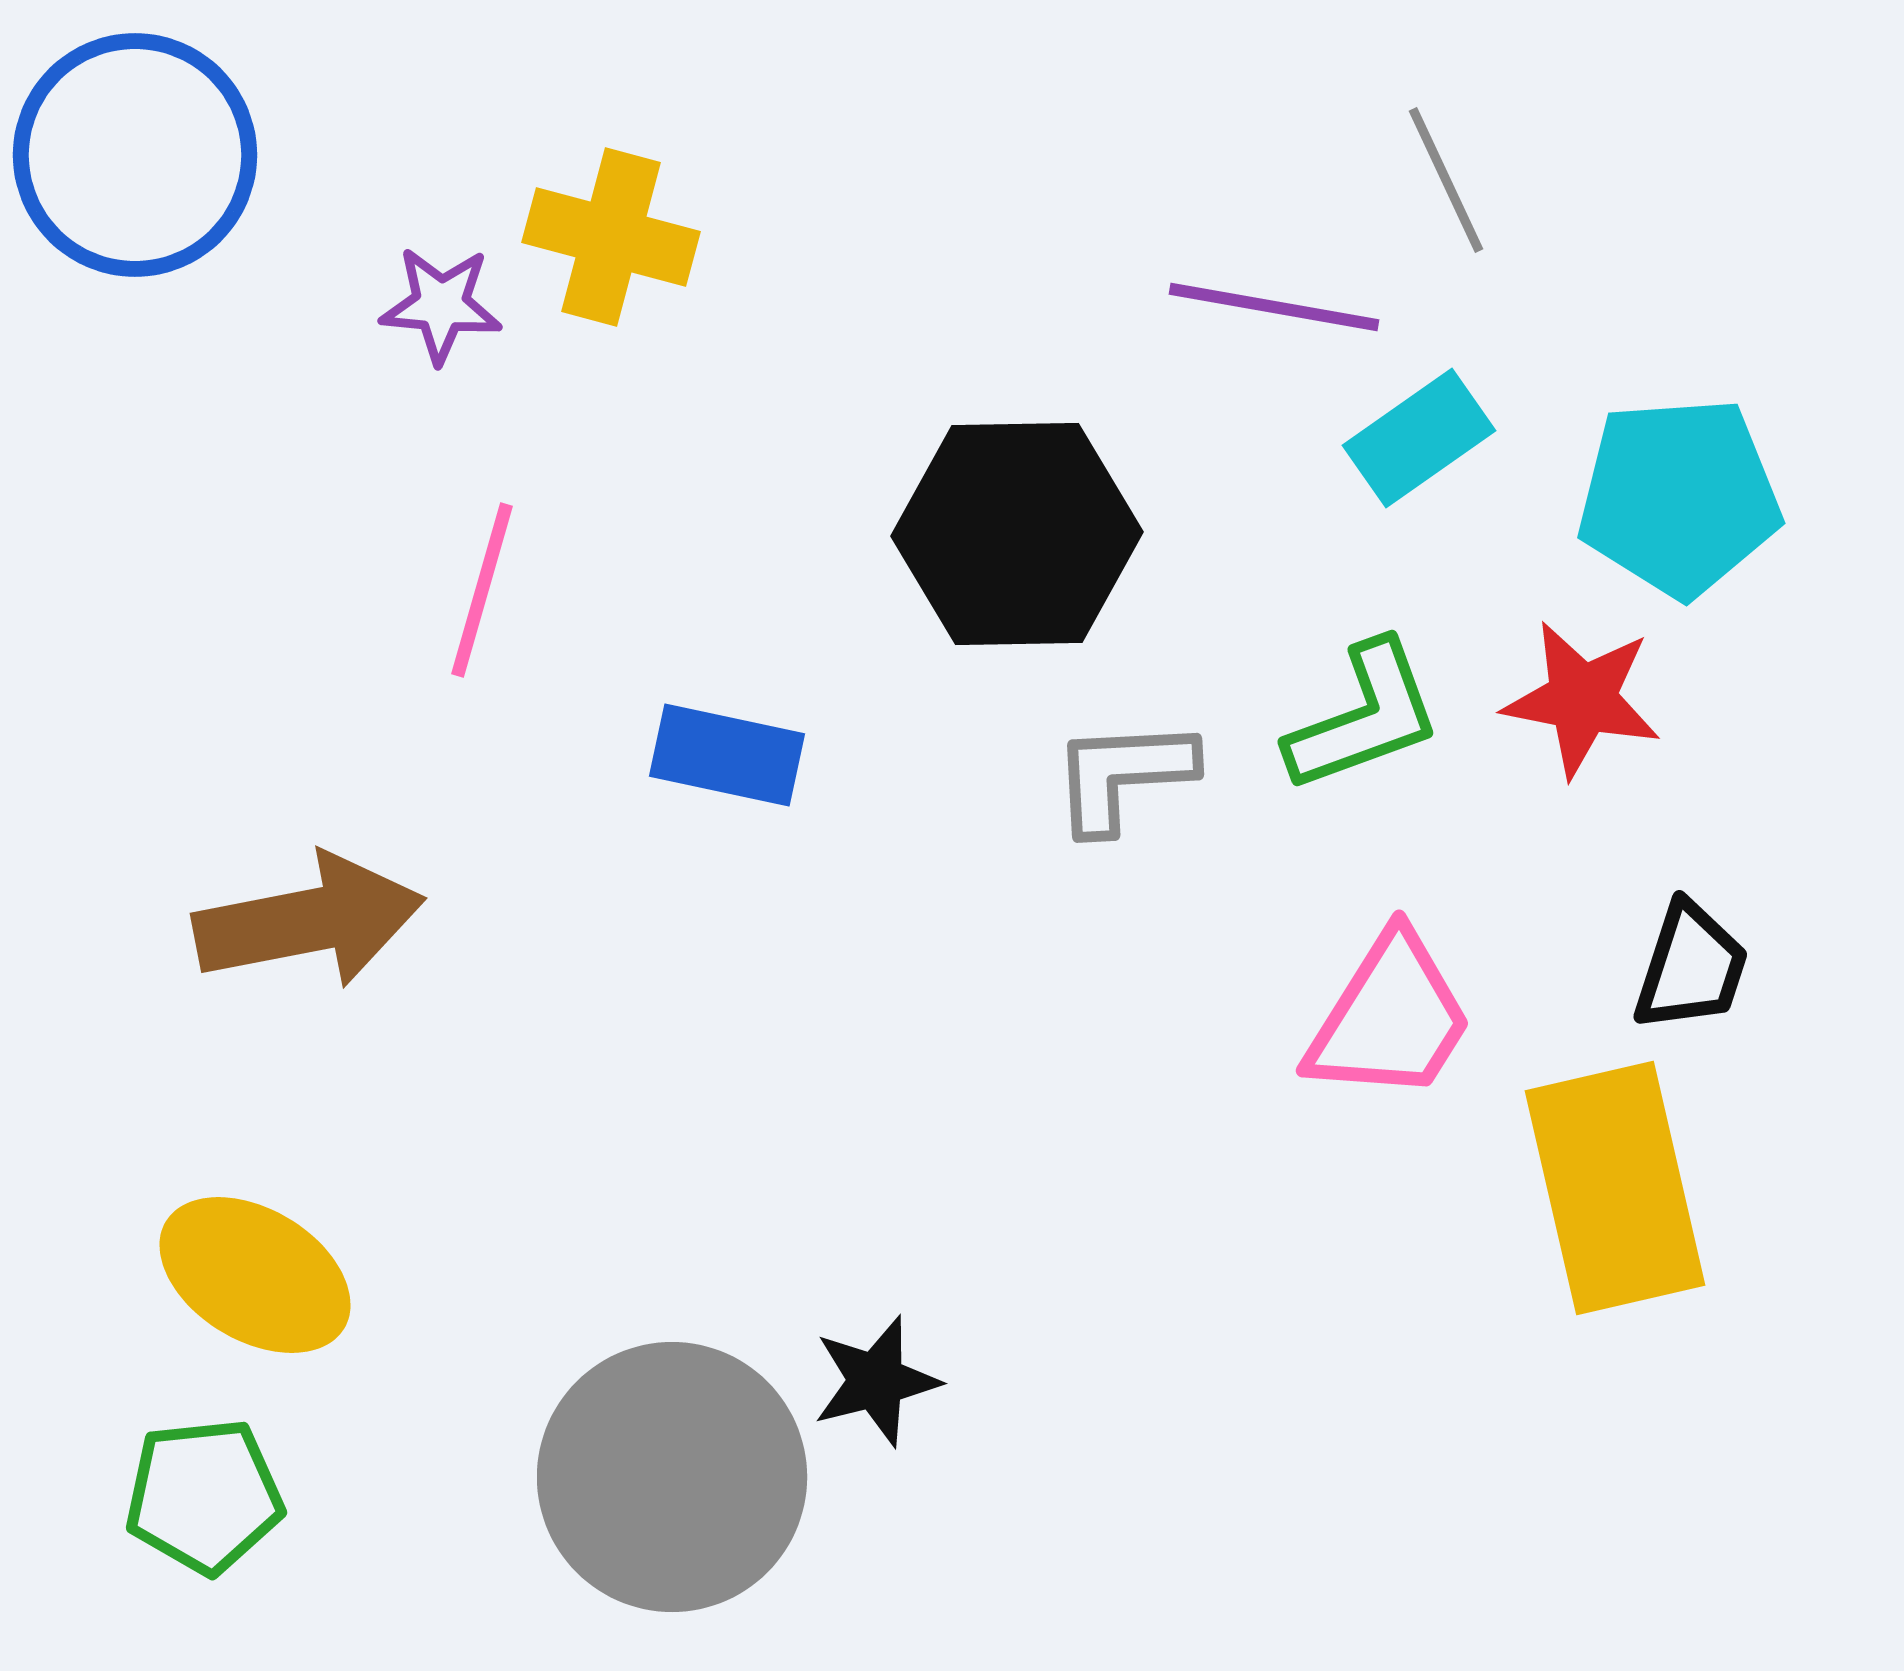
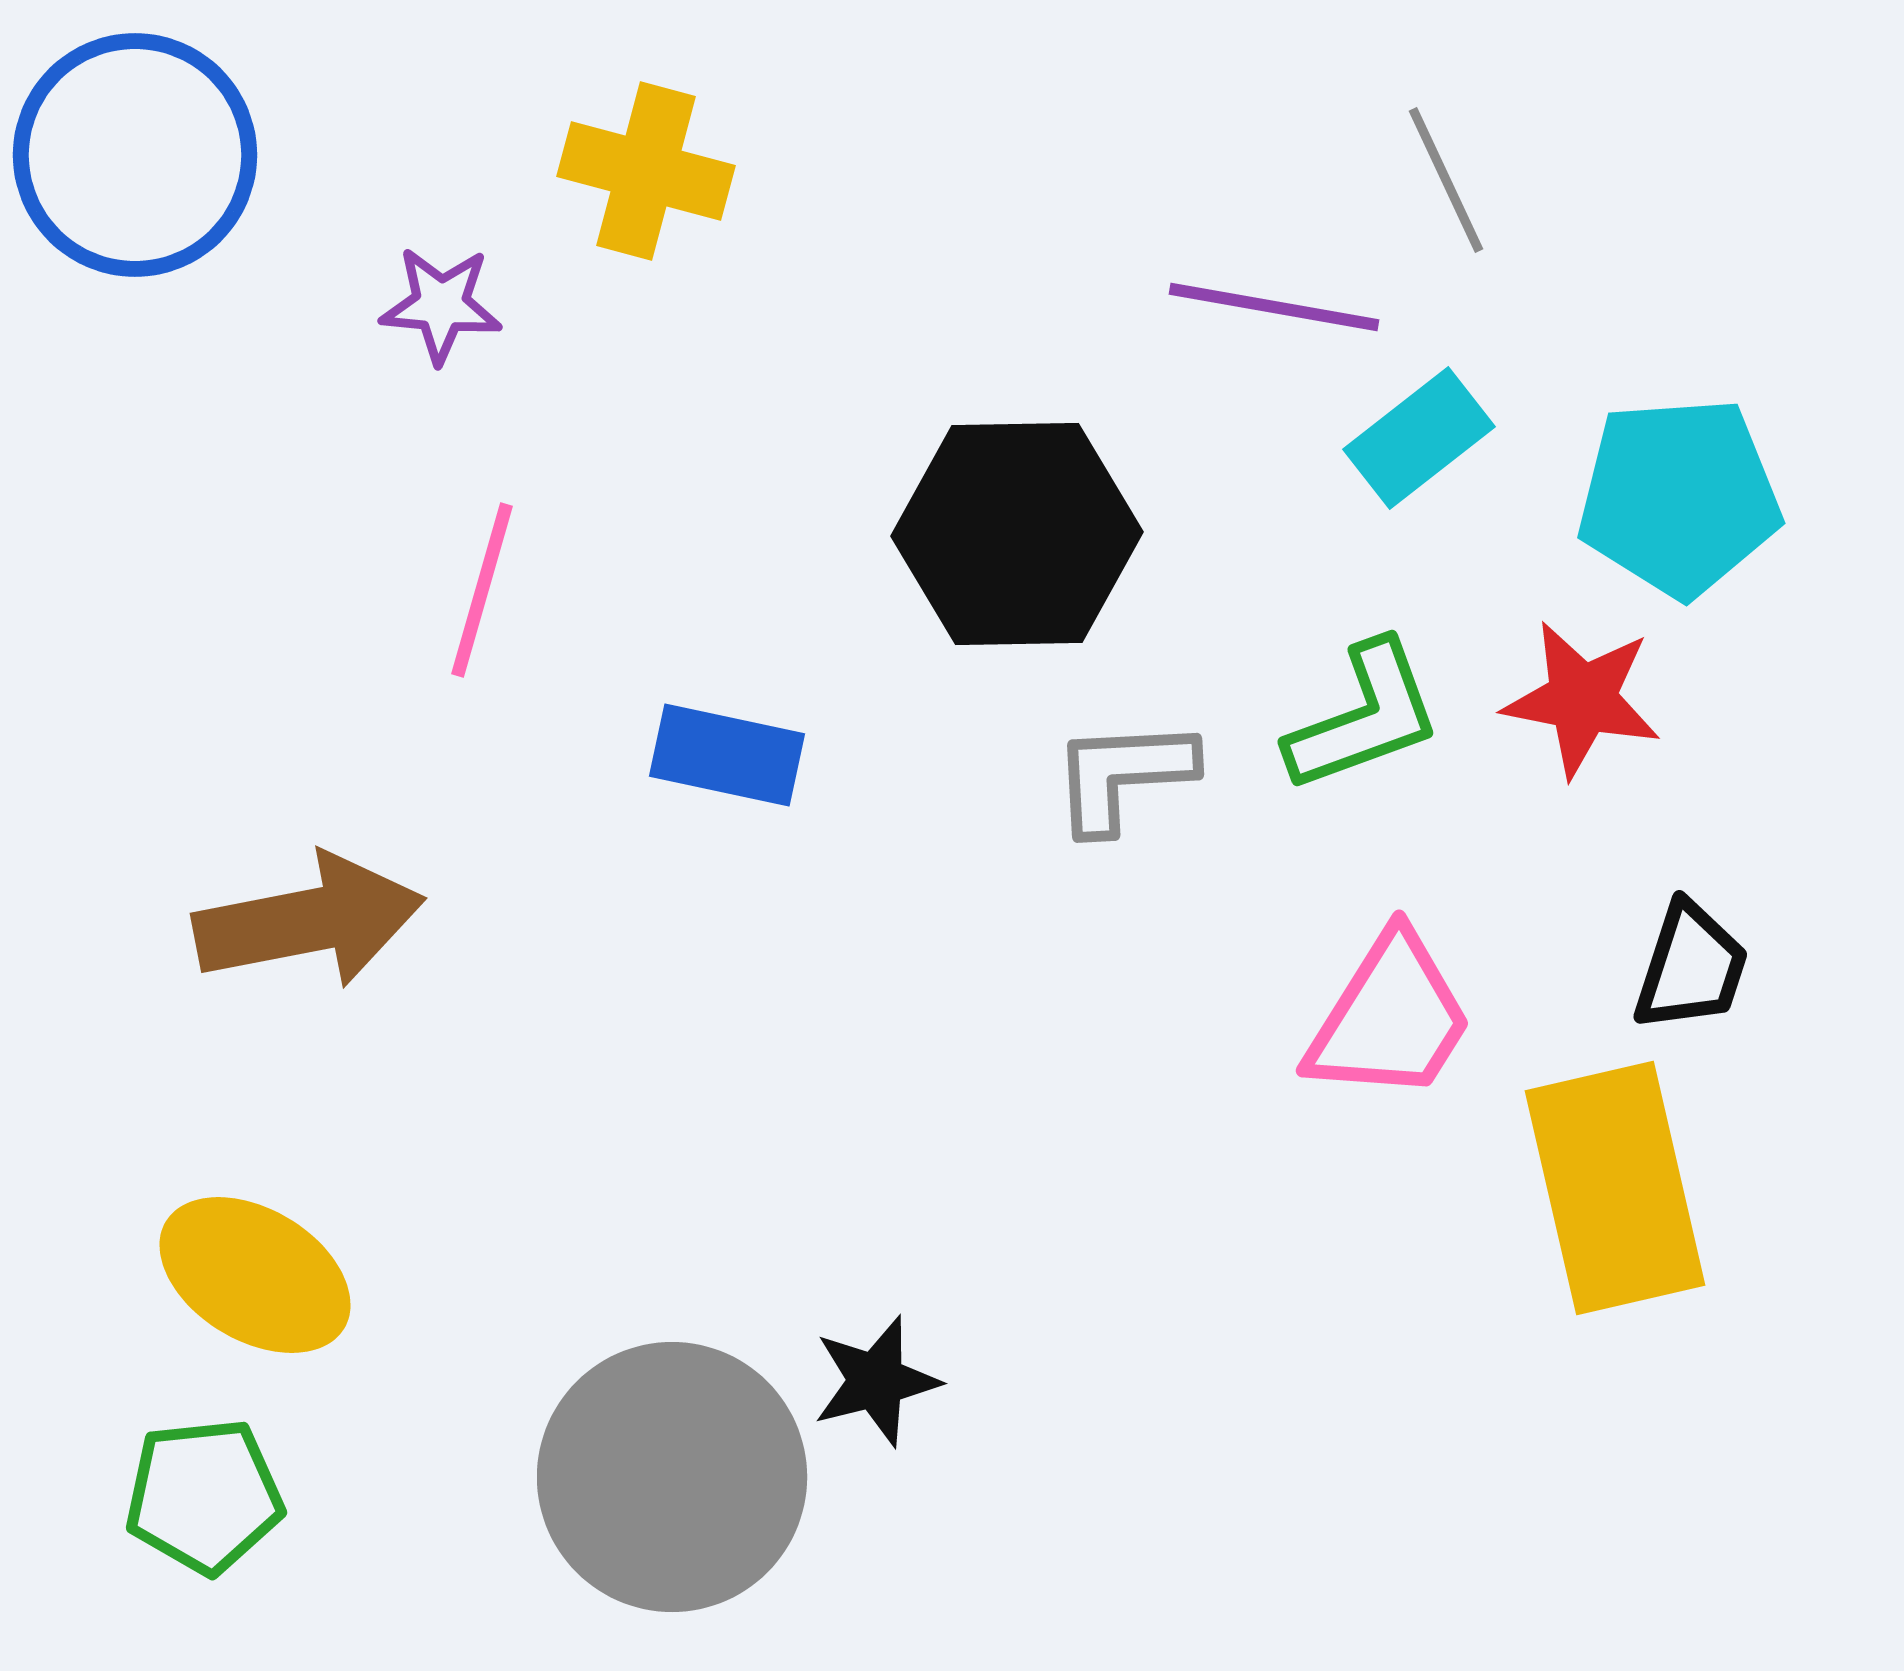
yellow cross: moved 35 px right, 66 px up
cyan rectangle: rotated 3 degrees counterclockwise
